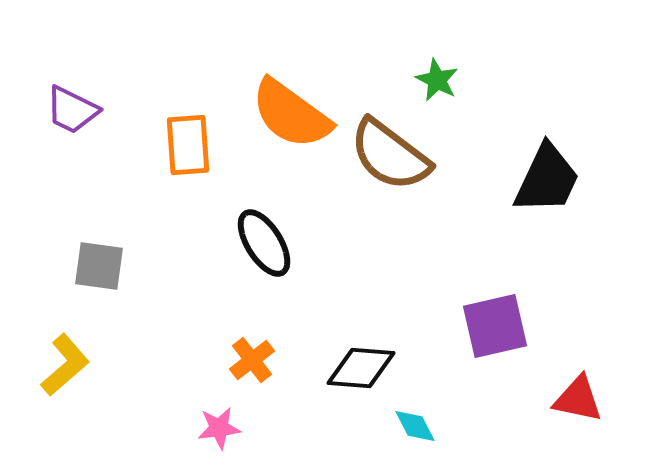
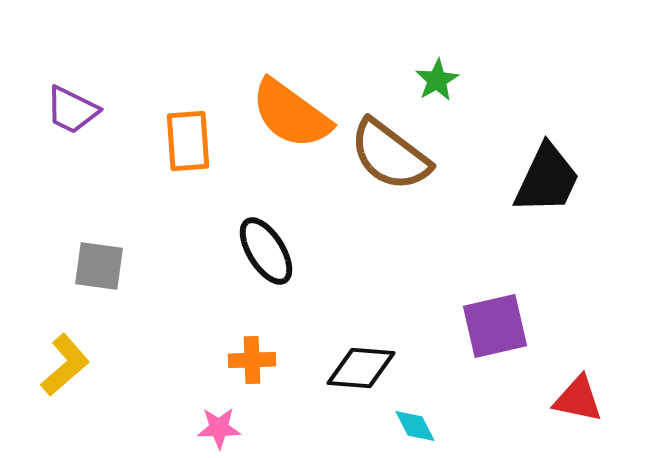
green star: rotated 15 degrees clockwise
orange rectangle: moved 4 px up
black ellipse: moved 2 px right, 8 px down
orange cross: rotated 36 degrees clockwise
pink star: rotated 6 degrees clockwise
